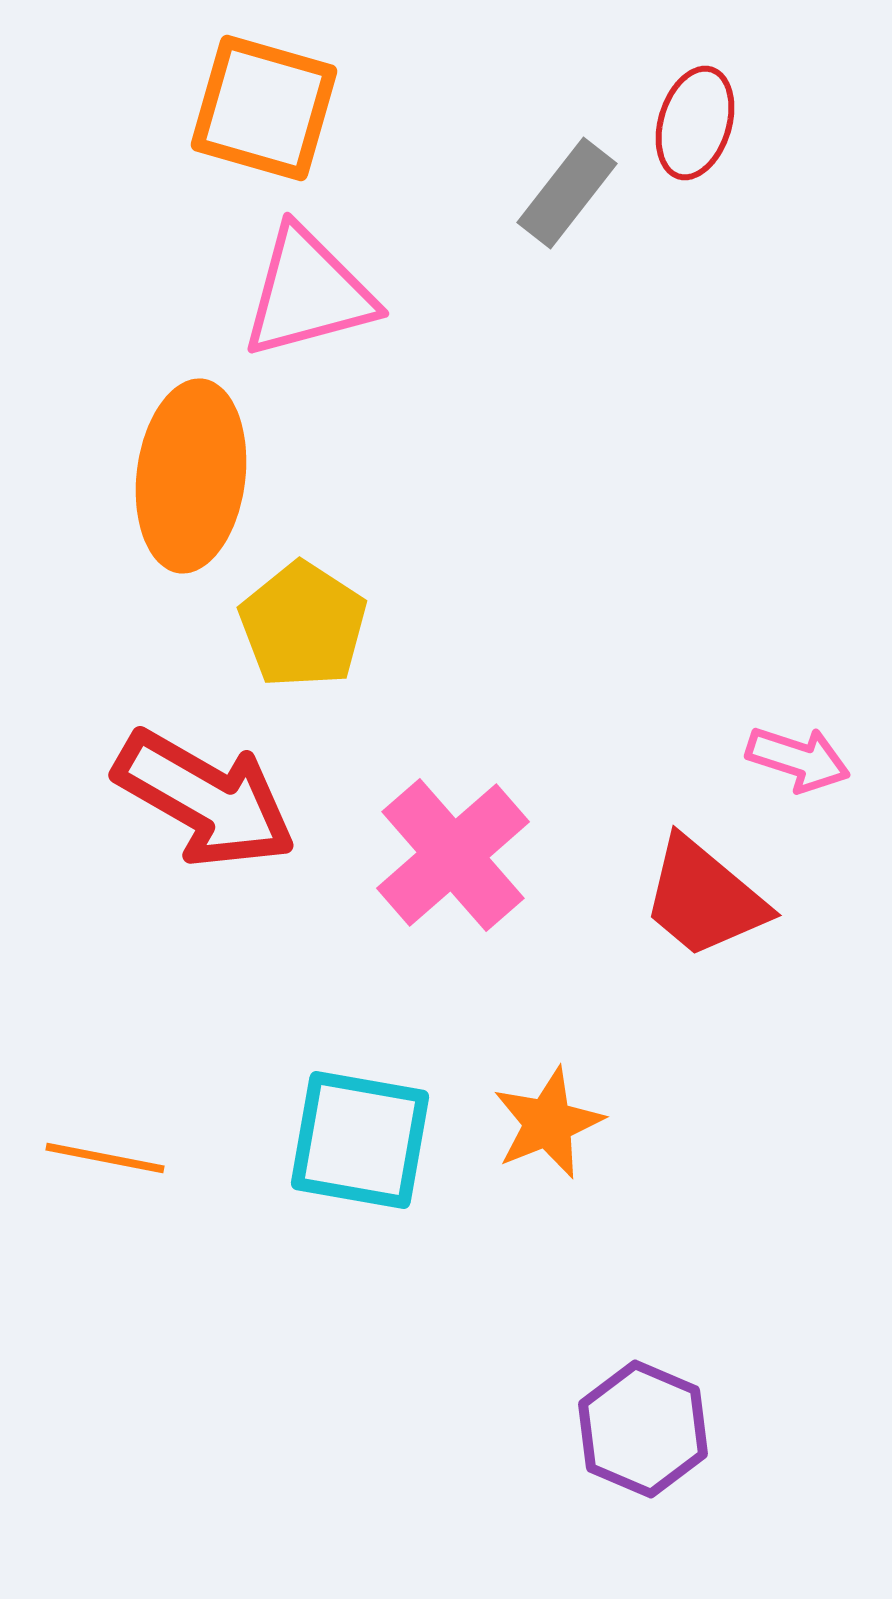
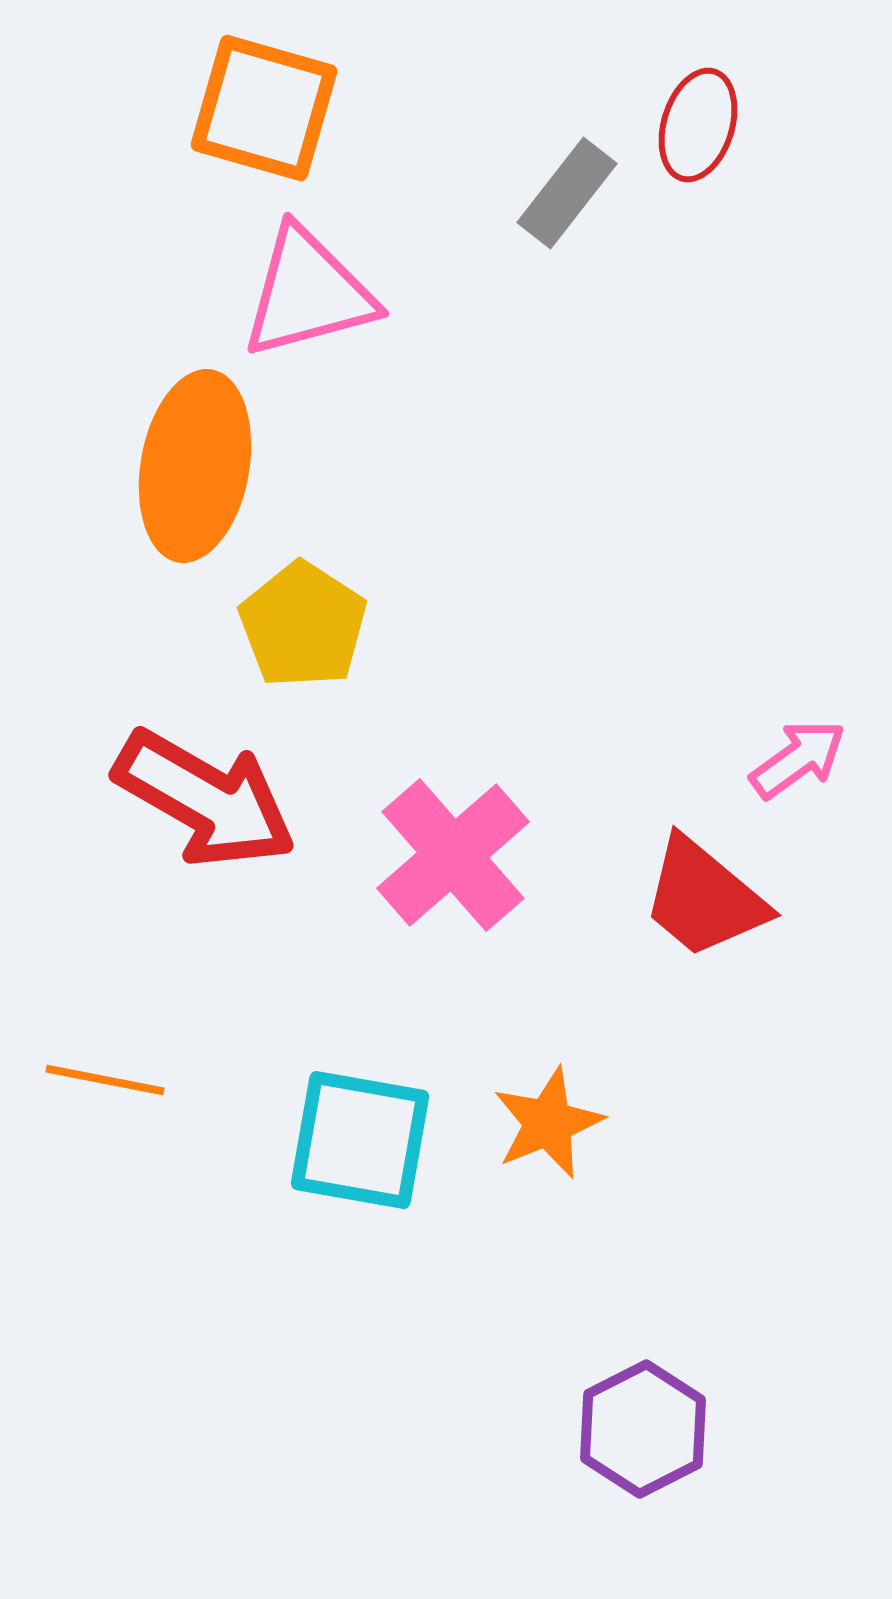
red ellipse: moved 3 px right, 2 px down
orange ellipse: moved 4 px right, 10 px up; rotated 3 degrees clockwise
pink arrow: rotated 54 degrees counterclockwise
orange line: moved 78 px up
purple hexagon: rotated 10 degrees clockwise
